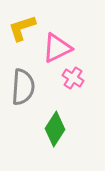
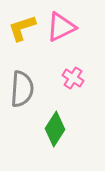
pink triangle: moved 4 px right, 21 px up
gray semicircle: moved 1 px left, 2 px down
